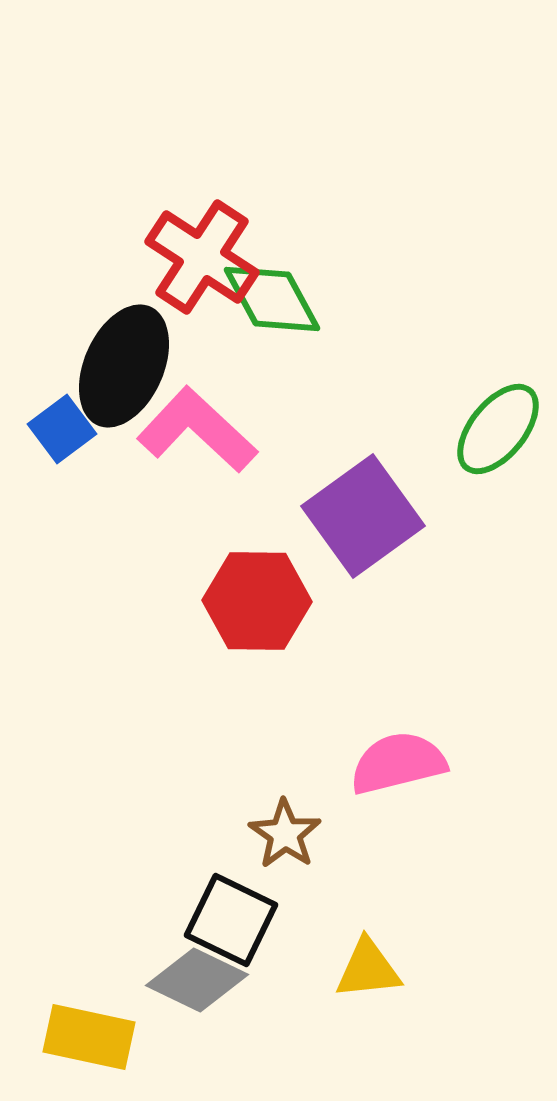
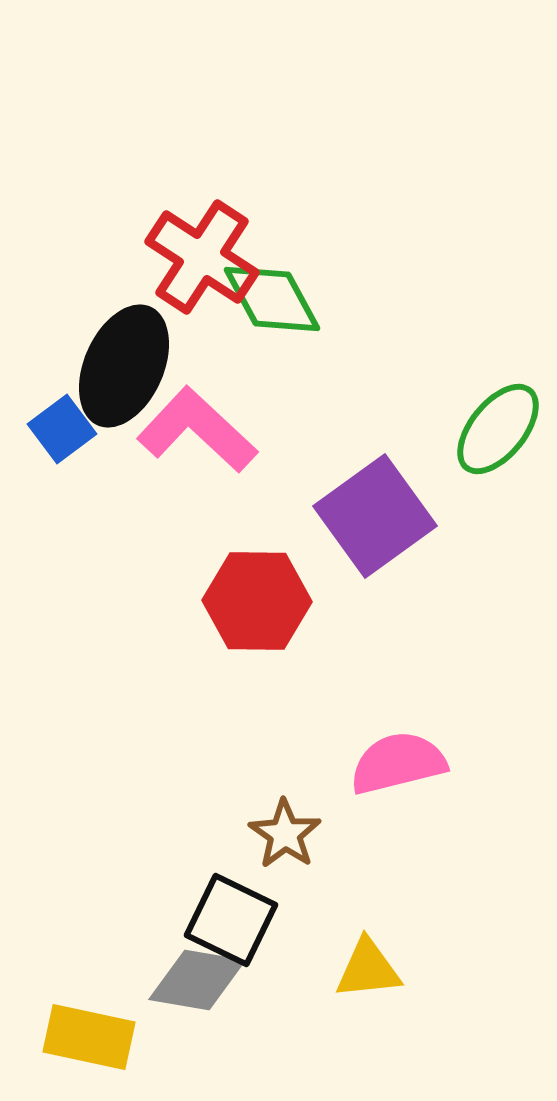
purple square: moved 12 px right
gray diamond: rotated 16 degrees counterclockwise
